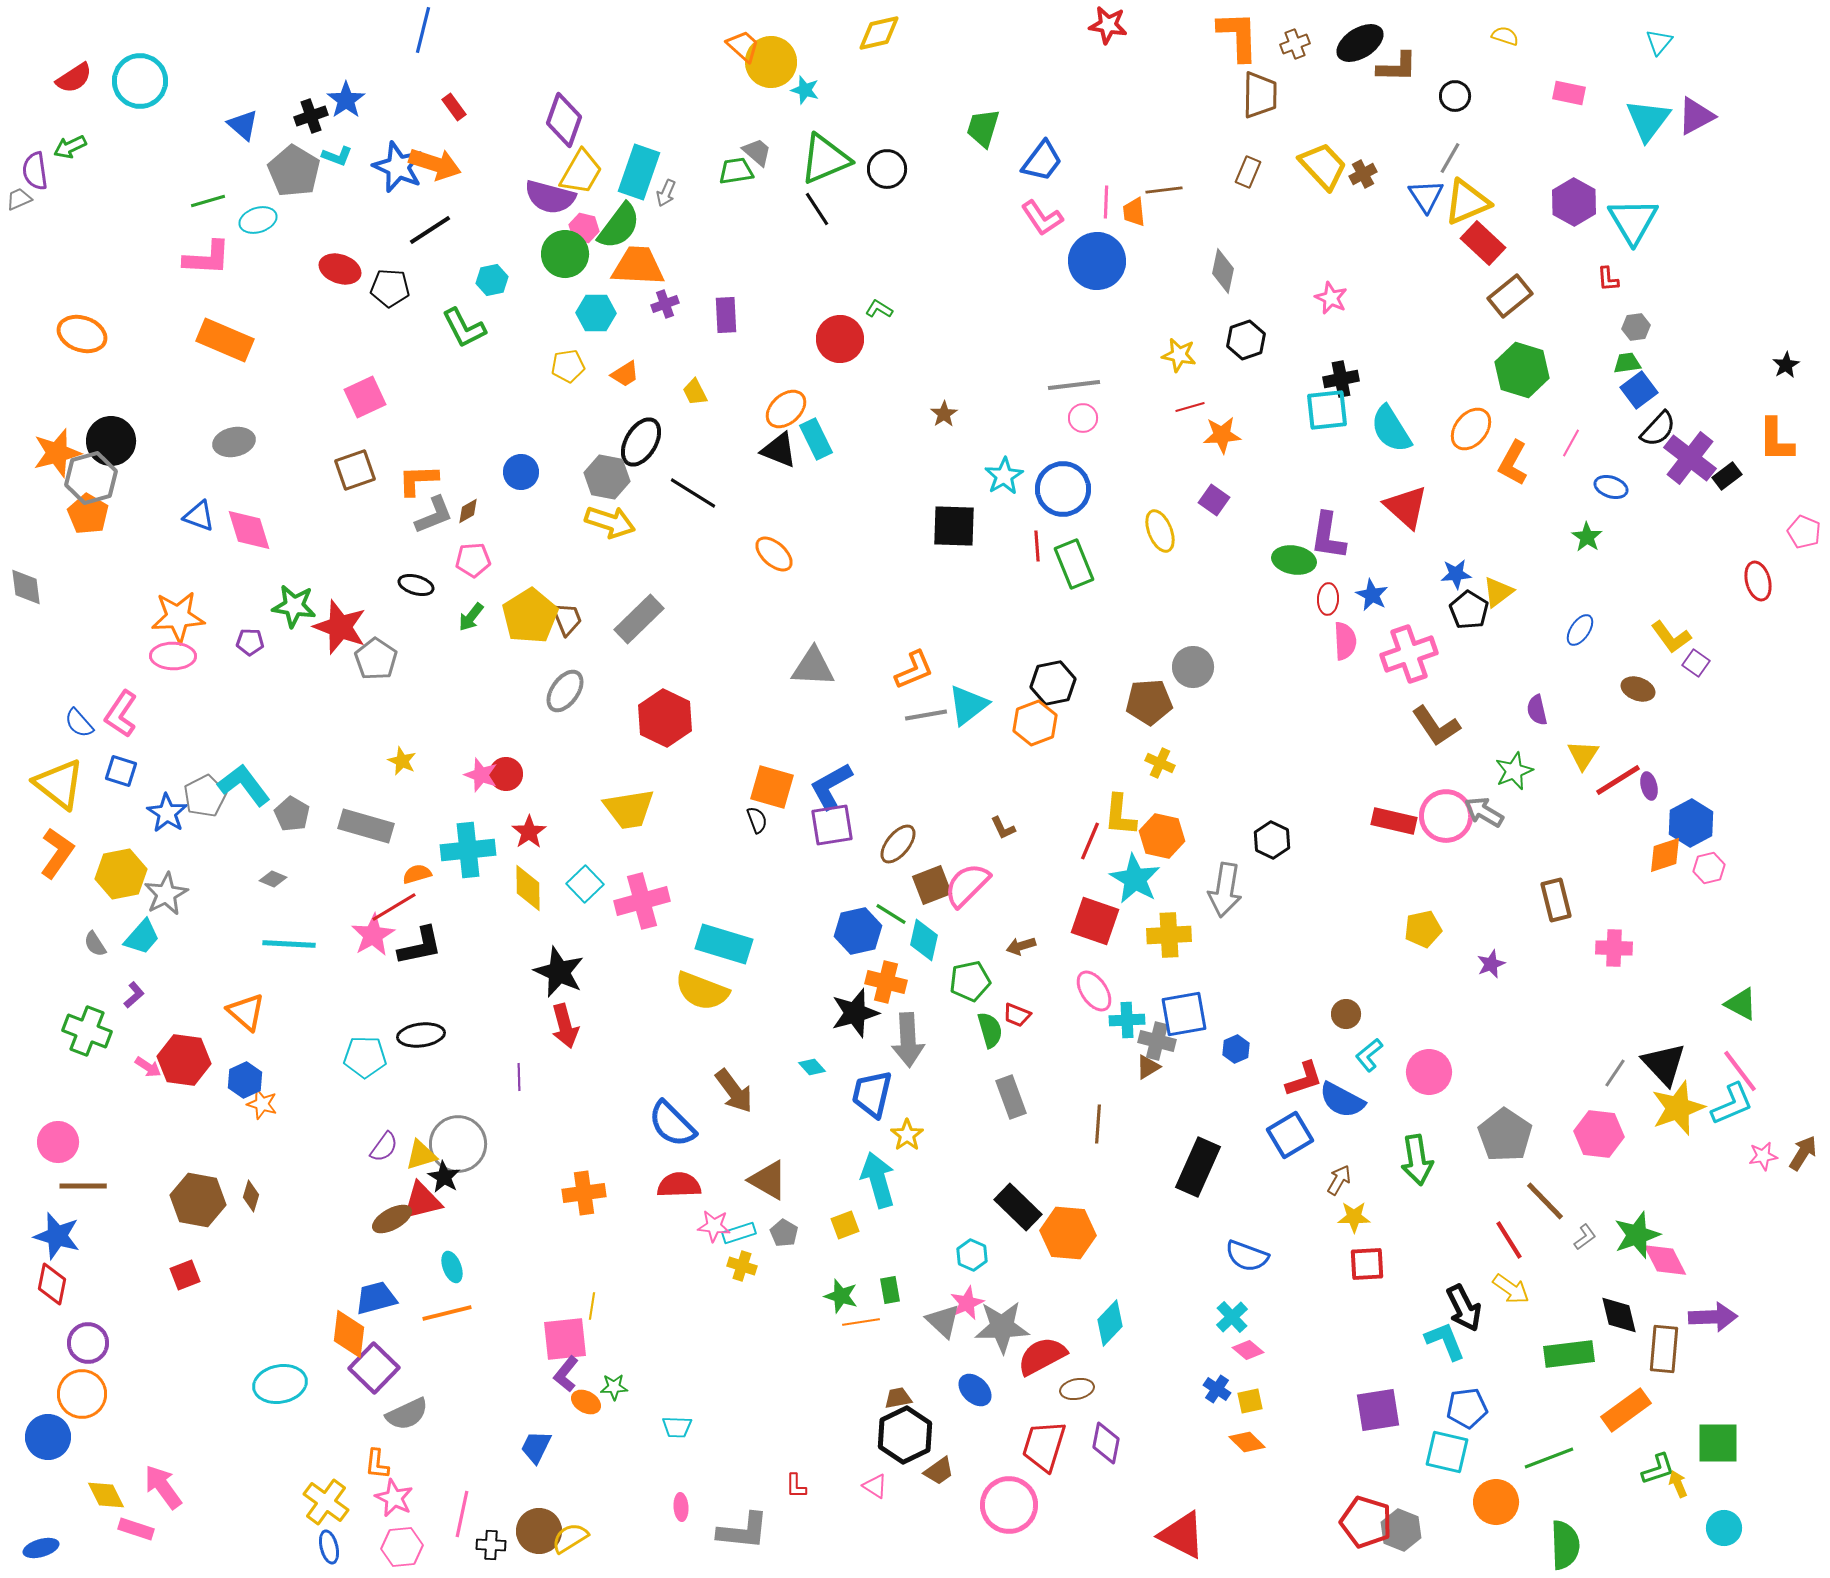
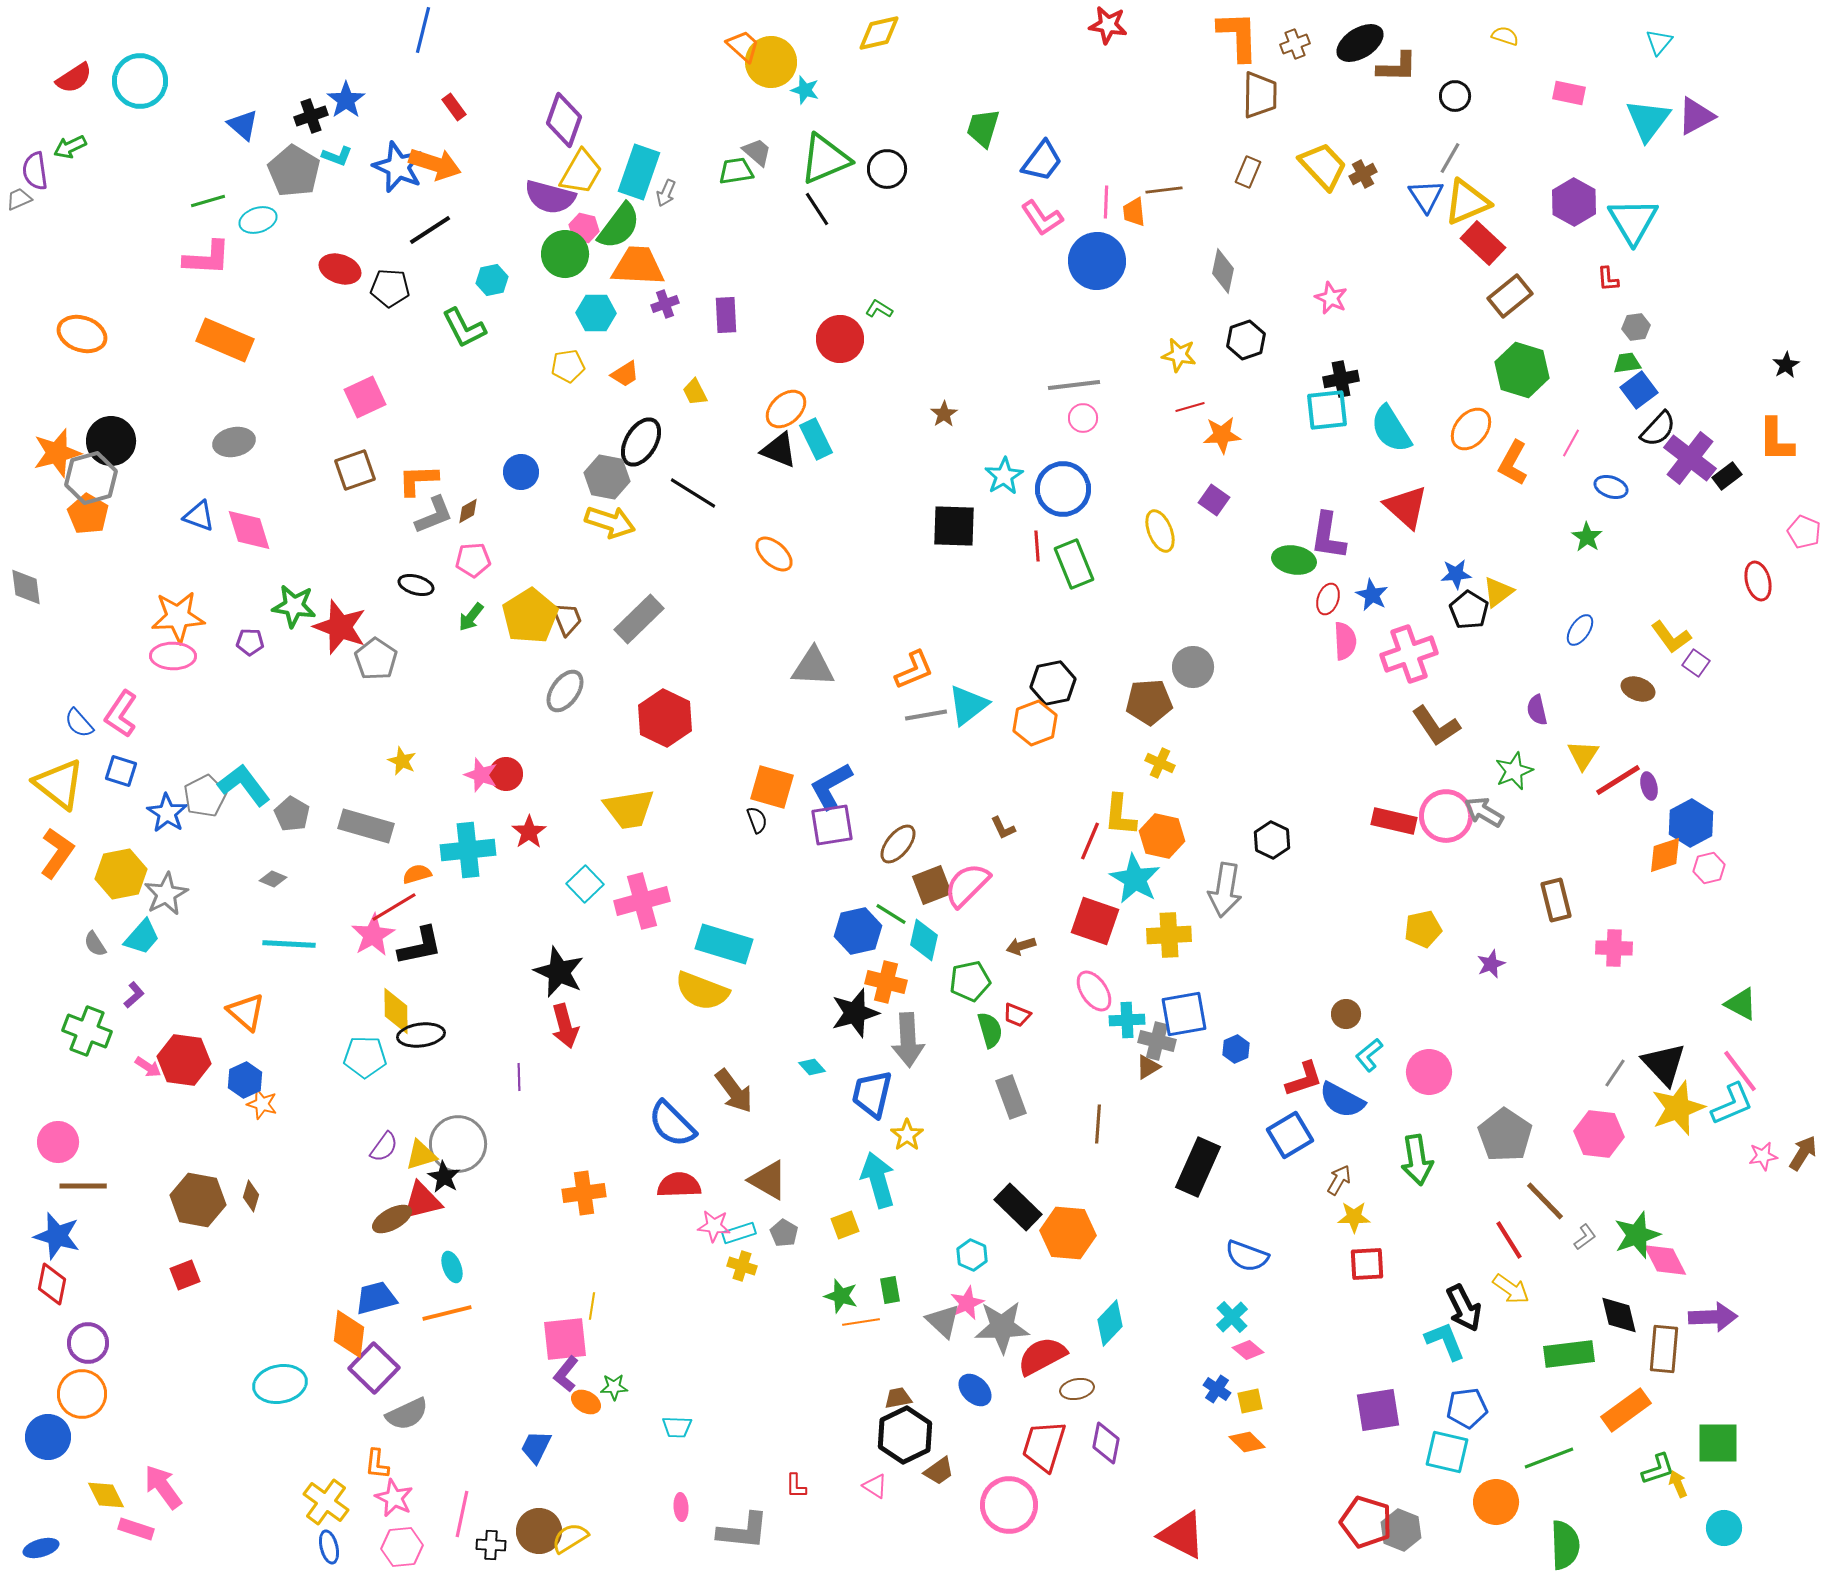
red ellipse at (1328, 599): rotated 16 degrees clockwise
yellow diamond at (528, 888): moved 132 px left, 123 px down
